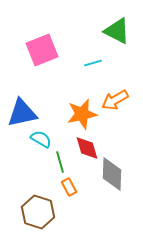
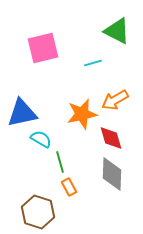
pink square: moved 1 px right, 2 px up; rotated 8 degrees clockwise
red diamond: moved 24 px right, 10 px up
